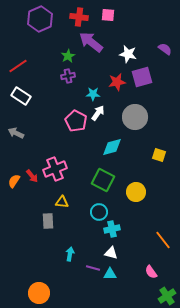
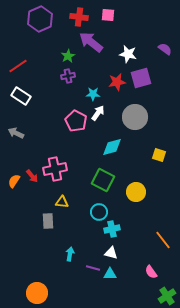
purple square: moved 1 px left, 1 px down
pink cross: rotated 10 degrees clockwise
orange circle: moved 2 px left
